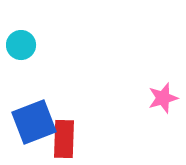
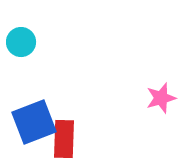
cyan circle: moved 3 px up
pink star: moved 2 px left
